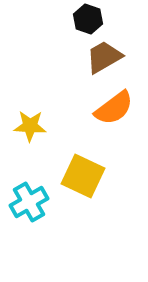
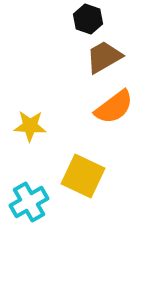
orange semicircle: moved 1 px up
